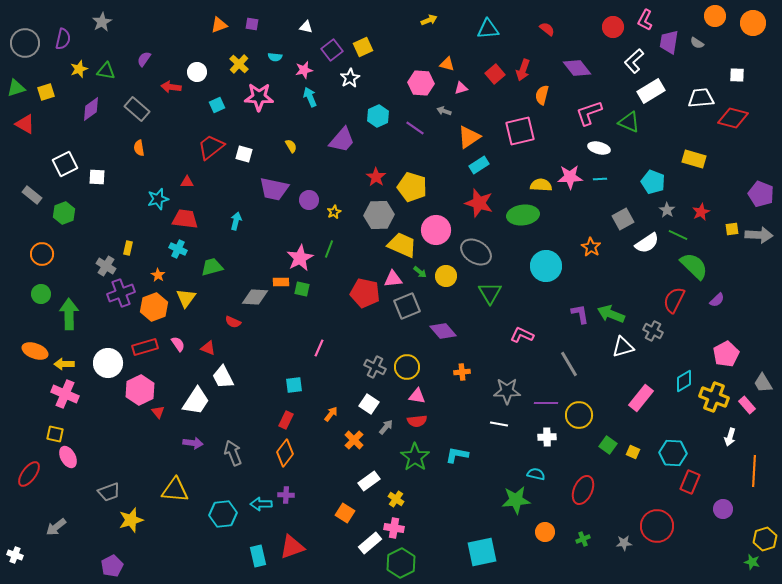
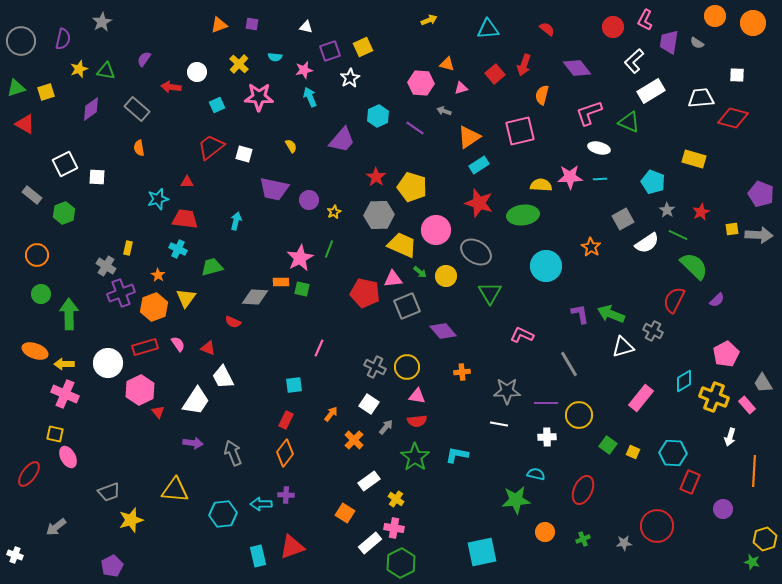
gray circle at (25, 43): moved 4 px left, 2 px up
purple square at (332, 50): moved 2 px left, 1 px down; rotated 20 degrees clockwise
red arrow at (523, 70): moved 1 px right, 5 px up
orange circle at (42, 254): moved 5 px left, 1 px down
